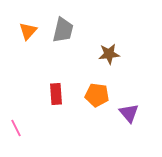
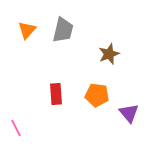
orange triangle: moved 1 px left, 1 px up
brown star: rotated 15 degrees counterclockwise
